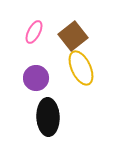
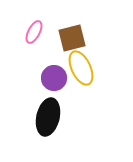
brown square: moved 1 px left, 2 px down; rotated 24 degrees clockwise
purple circle: moved 18 px right
black ellipse: rotated 15 degrees clockwise
